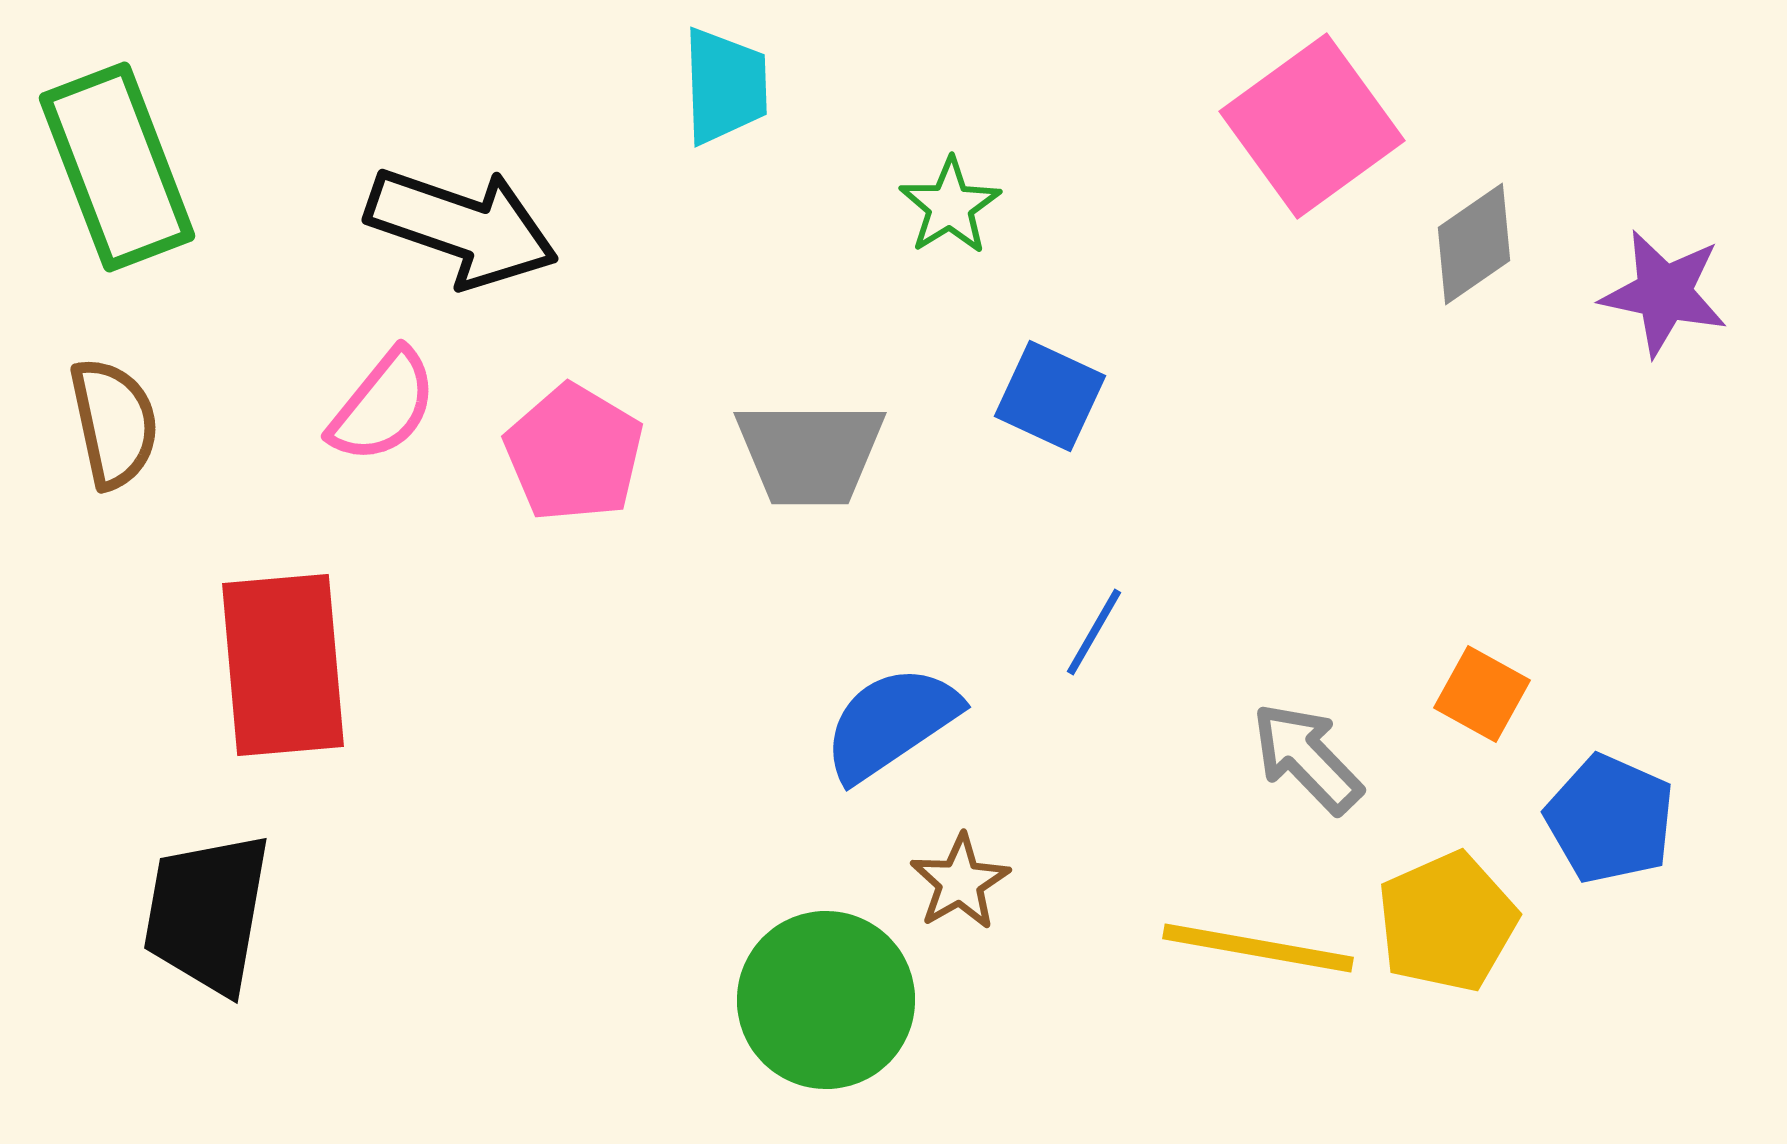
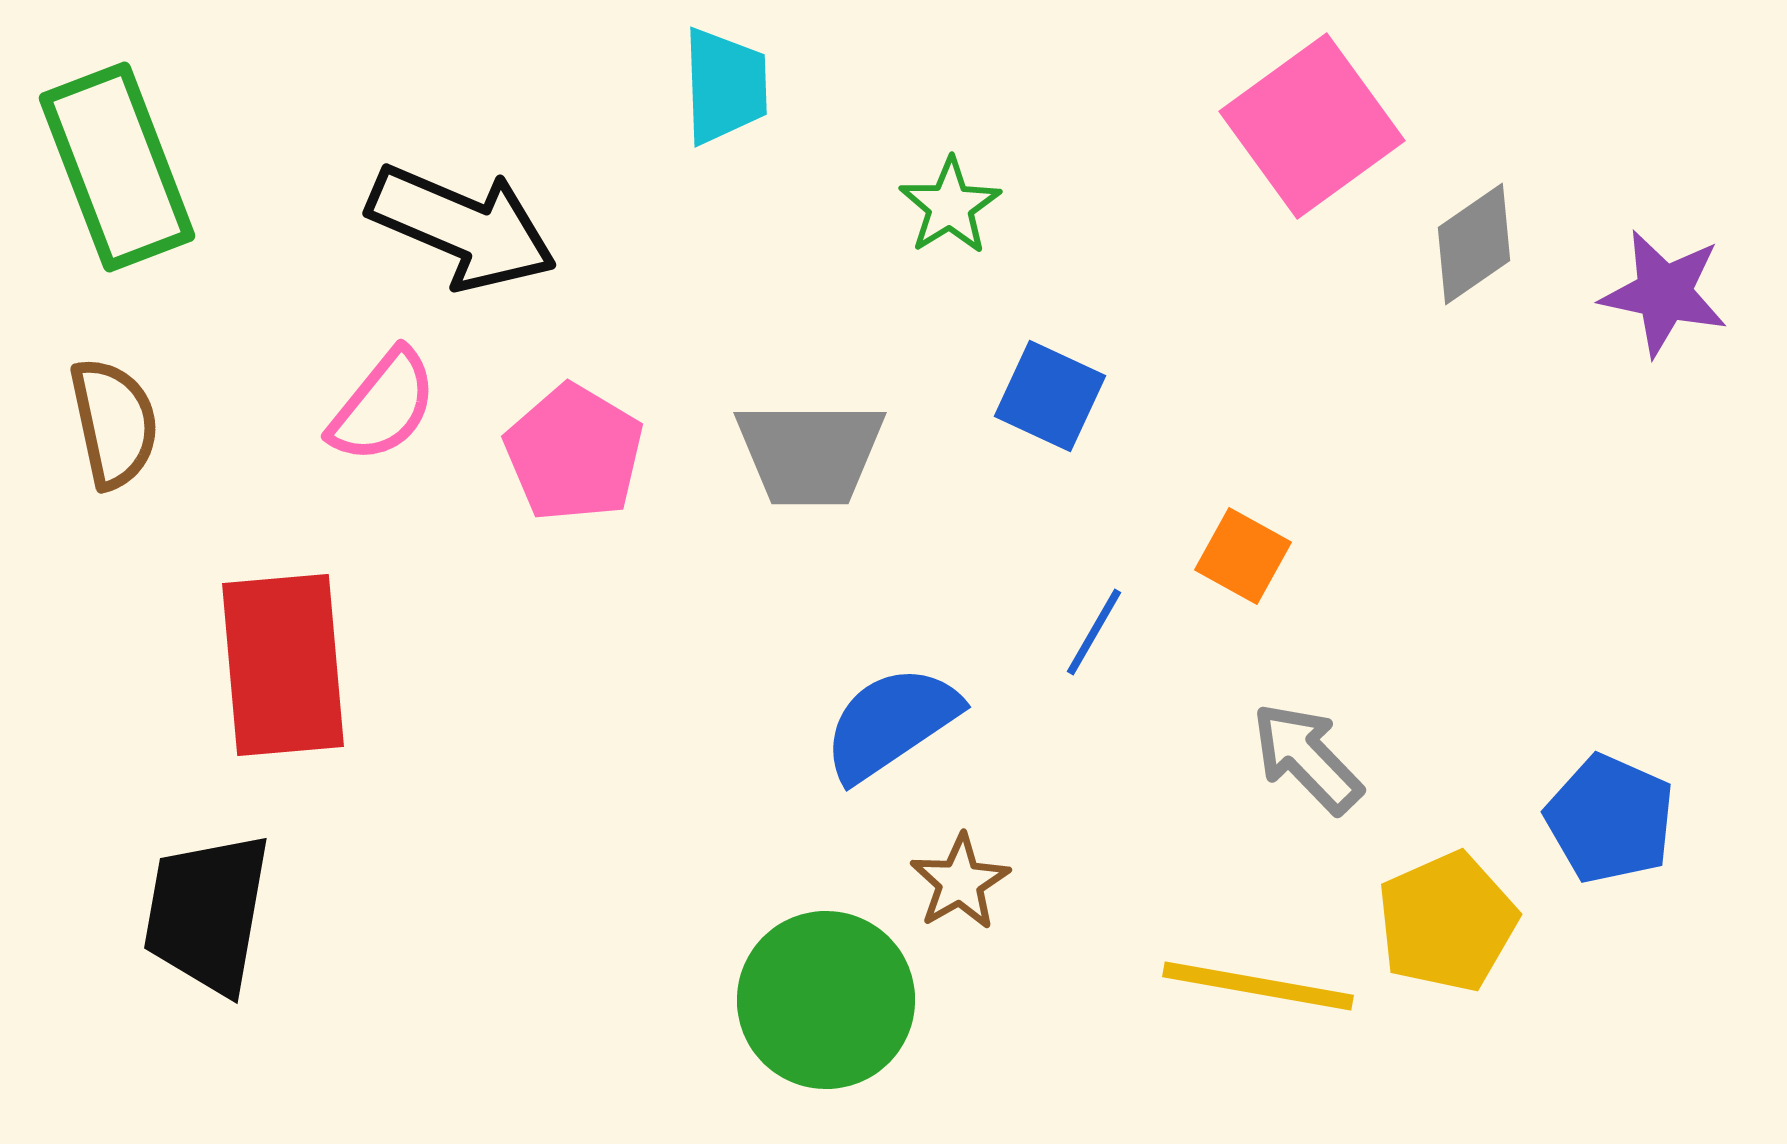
black arrow: rotated 4 degrees clockwise
orange square: moved 239 px left, 138 px up
yellow line: moved 38 px down
